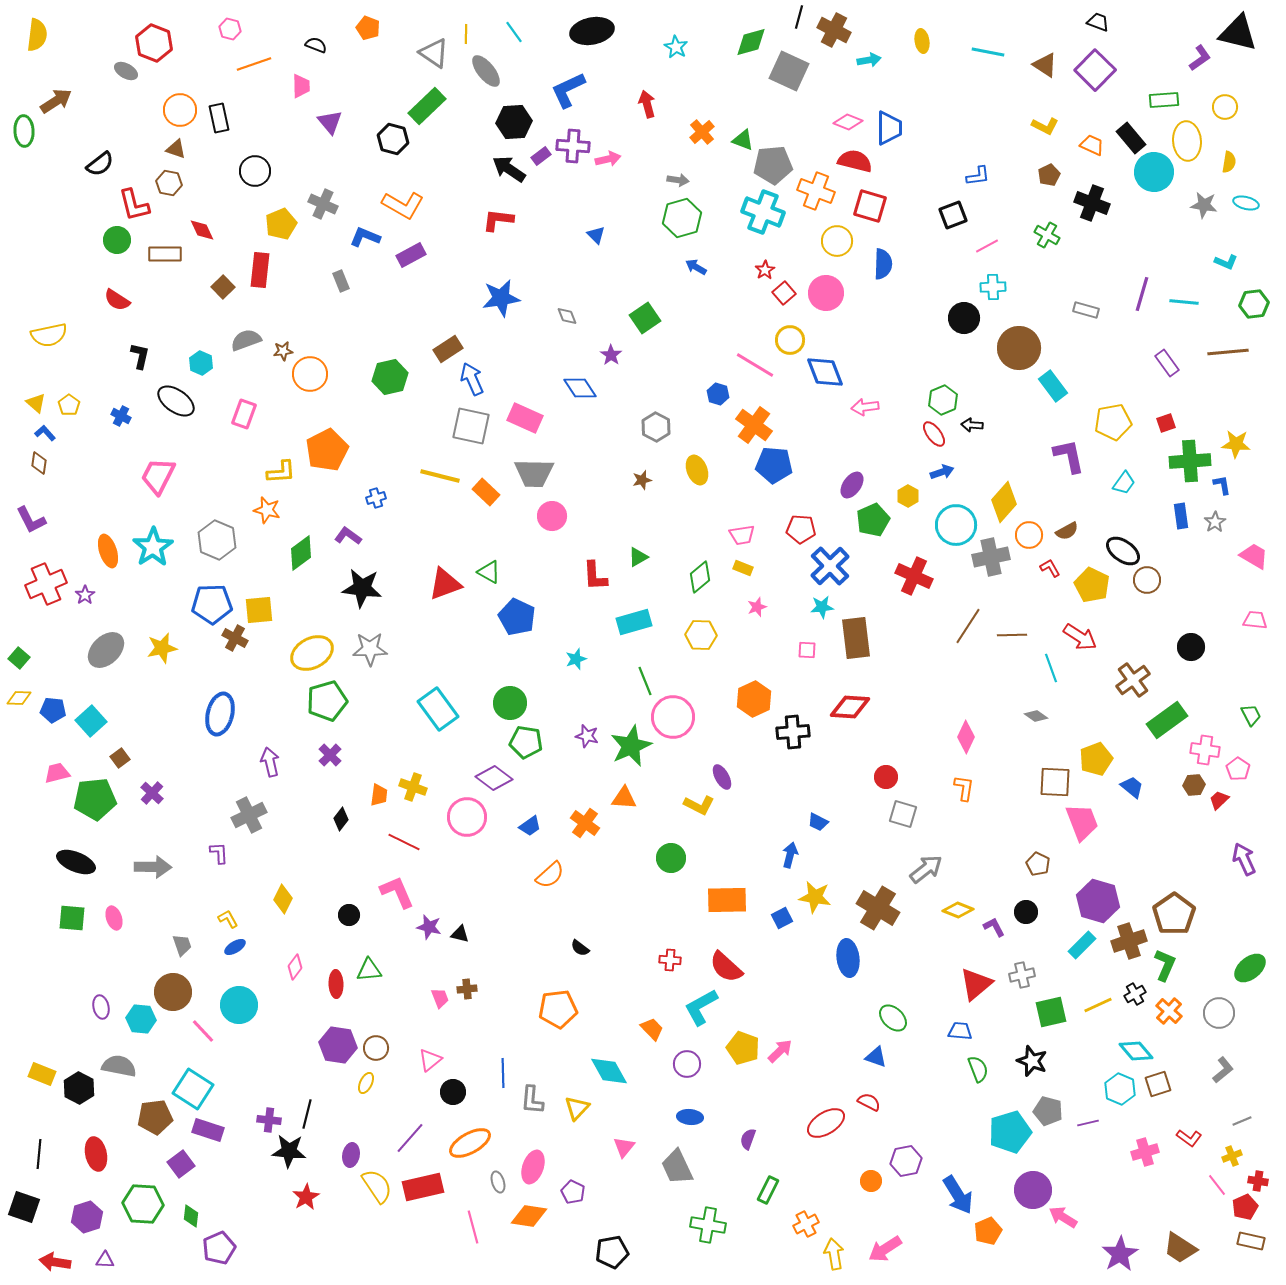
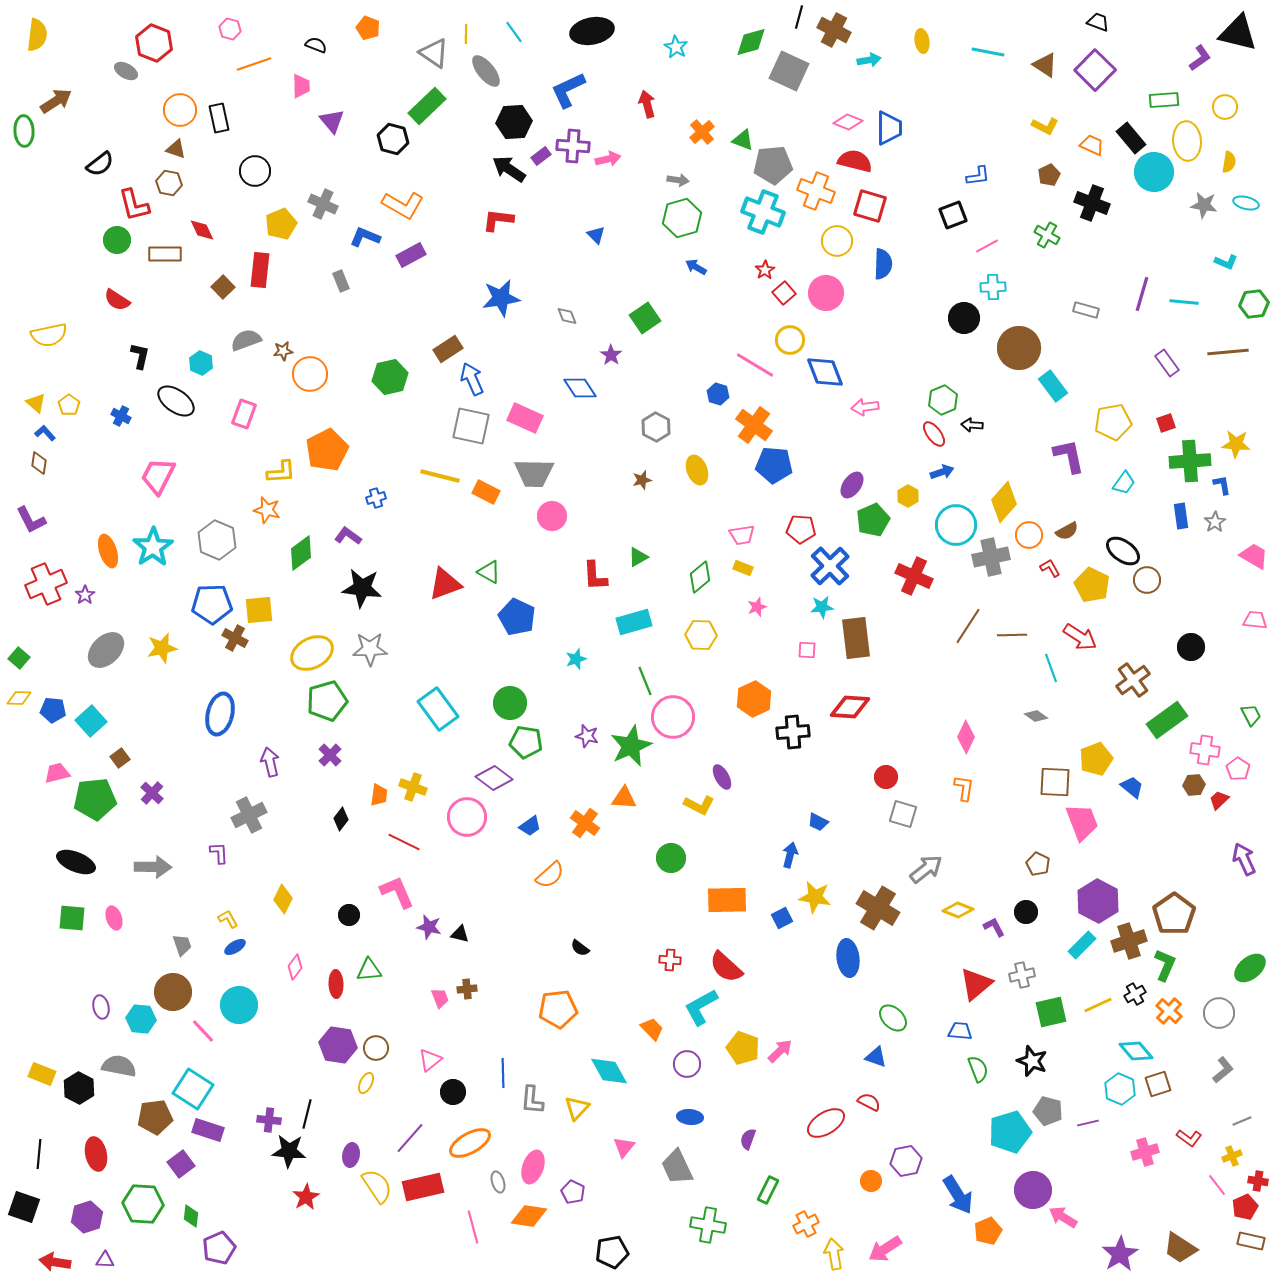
purple triangle at (330, 122): moved 2 px right, 1 px up
orange rectangle at (486, 492): rotated 16 degrees counterclockwise
purple hexagon at (1098, 901): rotated 12 degrees clockwise
